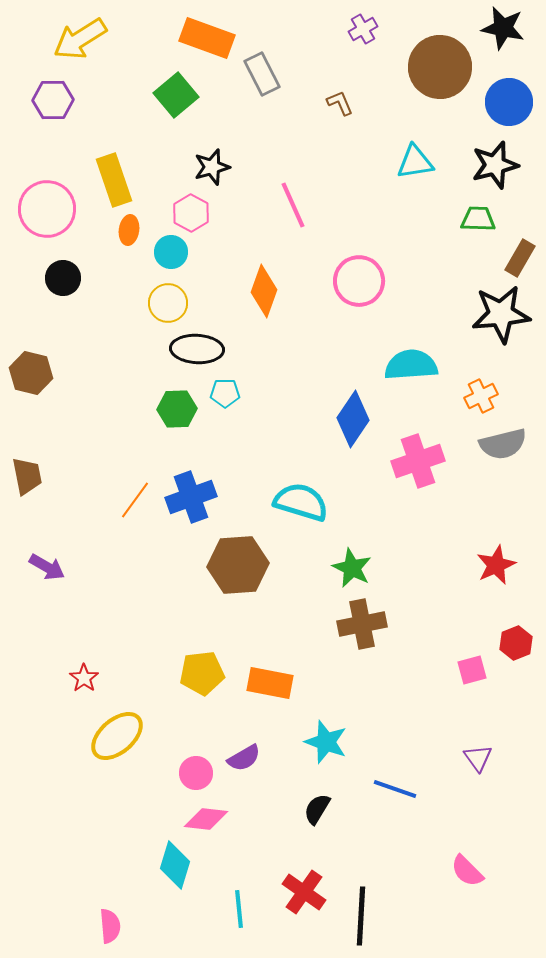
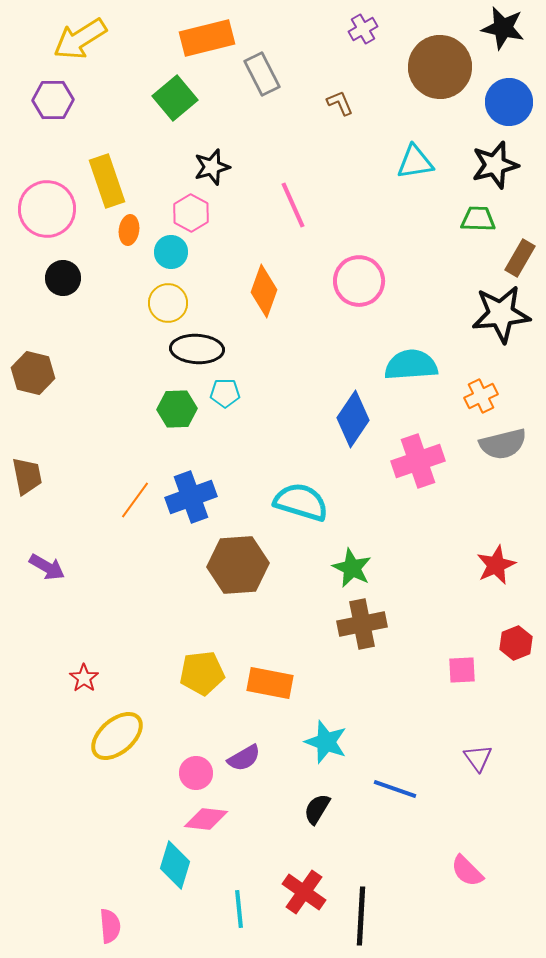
orange rectangle at (207, 38): rotated 34 degrees counterclockwise
green square at (176, 95): moved 1 px left, 3 px down
yellow rectangle at (114, 180): moved 7 px left, 1 px down
brown hexagon at (31, 373): moved 2 px right
pink square at (472, 670): moved 10 px left; rotated 12 degrees clockwise
